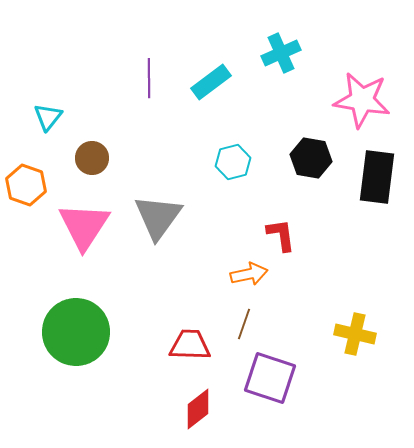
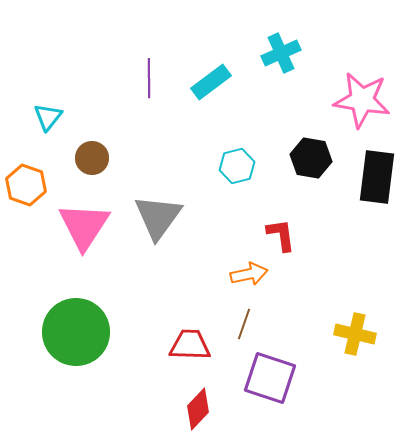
cyan hexagon: moved 4 px right, 4 px down
red diamond: rotated 9 degrees counterclockwise
